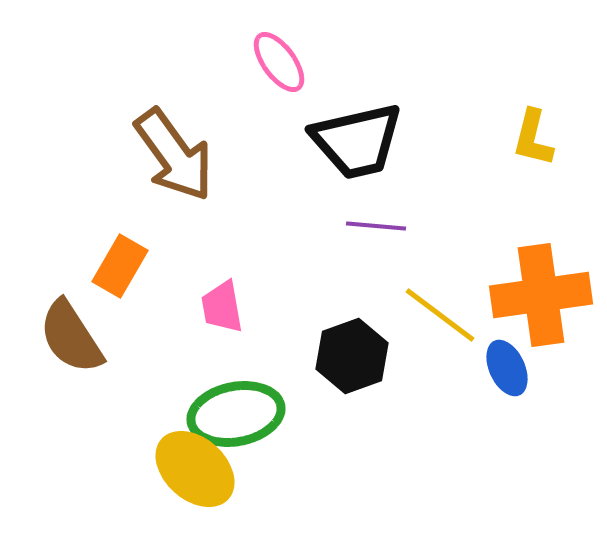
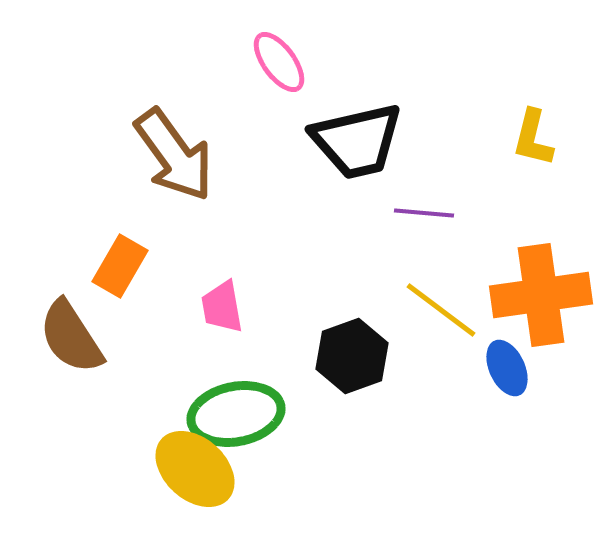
purple line: moved 48 px right, 13 px up
yellow line: moved 1 px right, 5 px up
